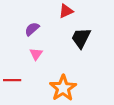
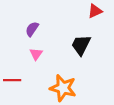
red triangle: moved 29 px right
purple semicircle: rotated 14 degrees counterclockwise
black trapezoid: moved 7 px down
orange star: rotated 24 degrees counterclockwise
